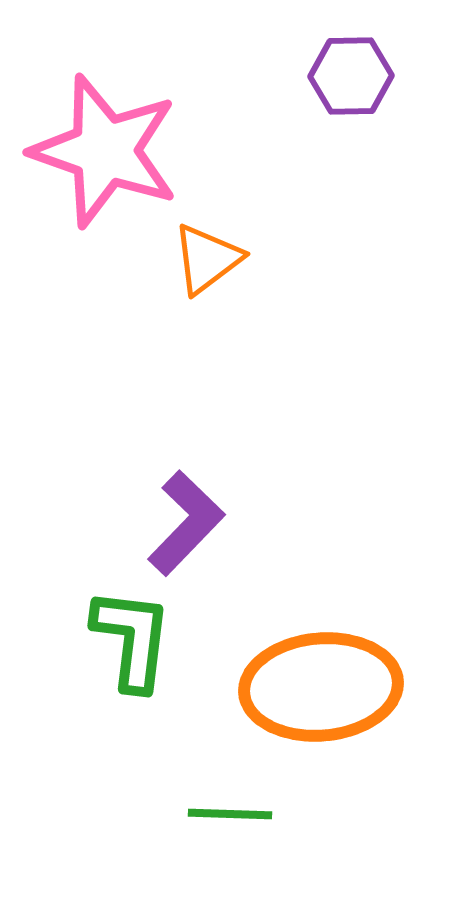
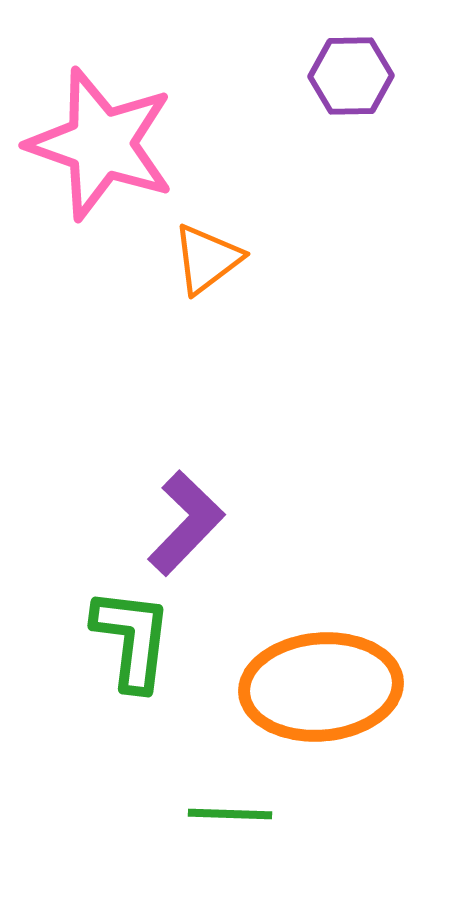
pink star: moved 4 px left, 7 px up
